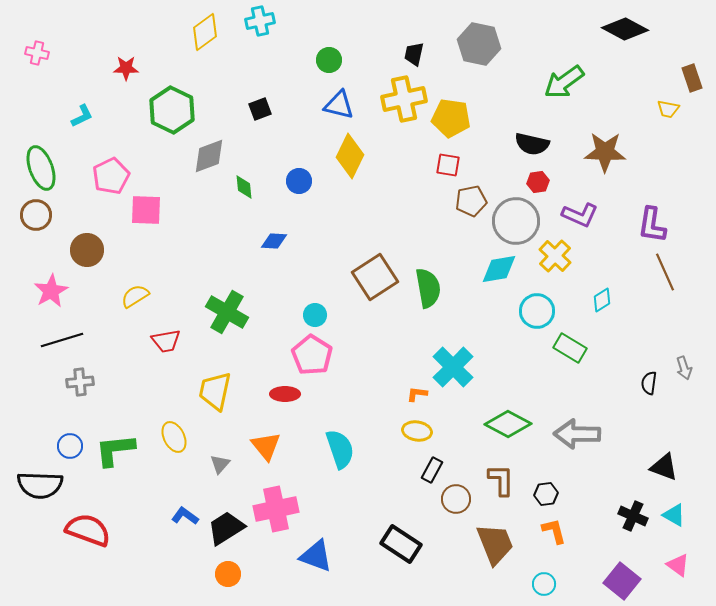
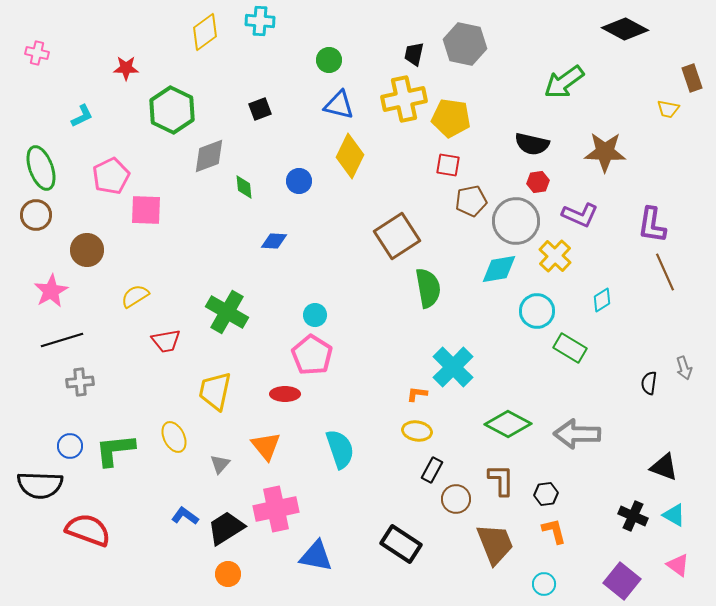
cyan cross at (260, 21): rotated 16 degrees clockwise
gray hexagon at (479, 44): moved 14 px left
brown square at (375, 277): moved 22 px right, 41 px up
blue triangle at (316, 556): rotated 9 degrees counterclockwise
